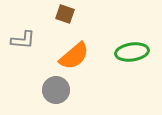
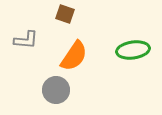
gray L-shape: moved 3 px right
green ellipse: moved 1 px right, 2 px up
orange semicircle: rotated 16 degrees counterclockwise
